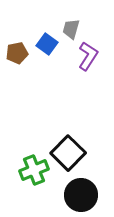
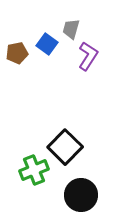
black square: moved 3 px left, 6 px up
